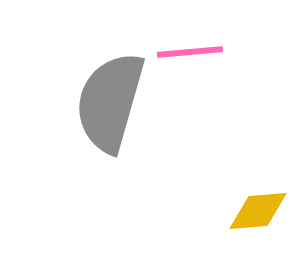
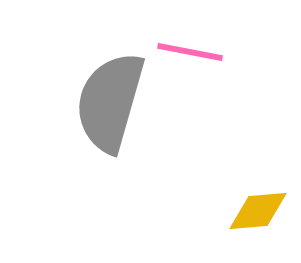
pink line: rotated 16 degrees clockwise
